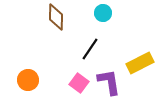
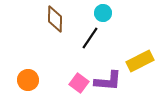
brown diamond: moved 1 px left, 2 px down
black line: moved 11 px up
yellow rectangle: moved 2 px up
purple L-shape: moved 1 px left, 1 px up; rotated 104 degrees clockwise
